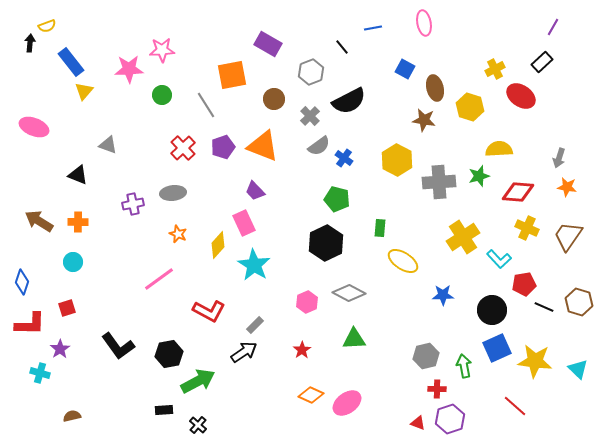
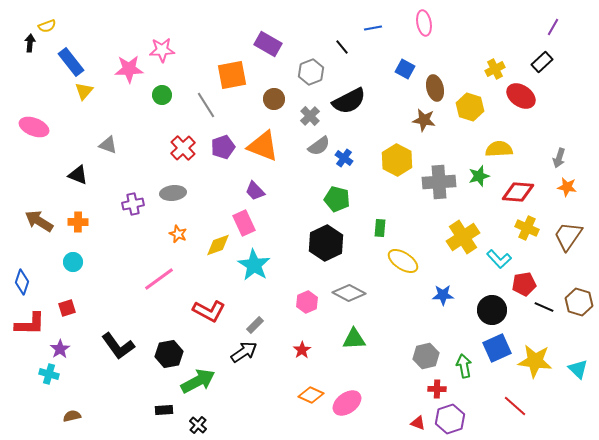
yellow diamond at (218, 245): rotated 28 degrees clockwise
cyan cross at (40, 373): moved 9 px right, 1 px down
